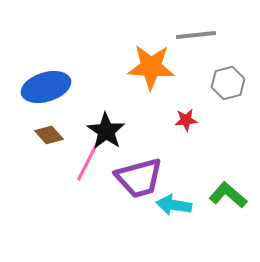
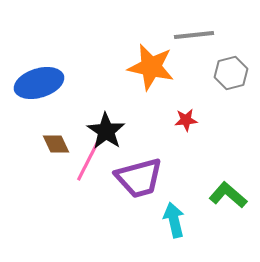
gray line: moved 2 px left
orange star: rotated 9 degrees clockwise
gray hexagon: moved 3 px right, 10 px up
blue ellipse: moved 7 px left, 4 px up
brown diamond: moved 7 px right, 9 px down; rotated 16 degrees clockwise
cyan arrow: moved 15 px down; rotated 68 degrees clockwise
